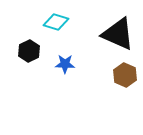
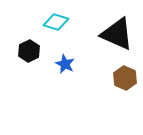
black triangle: moved 1 px left
blue star: rotated 24 degrees clockwise
brown hexagon: moved 3 px down
